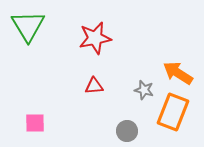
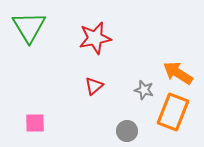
green triangle: moved 1 px right, 1 px down
red triangle: rotated 36 degrees counterclockwise
